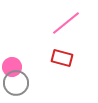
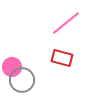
gray circle: moved 6 px right, 3 px up
